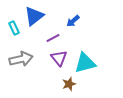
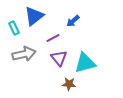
gray arrow: moved 3 px right, 5 px up
brown star: rotated 24 degrees clockwise
